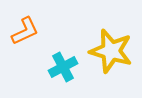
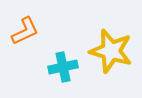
cyan cross: rotated 16 degrees clockwise
